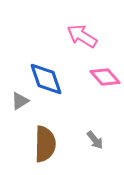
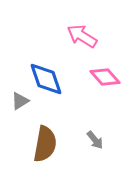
brown semicircle: rotated 9 degrees clockwise
